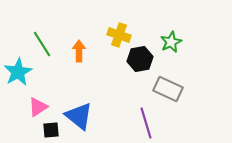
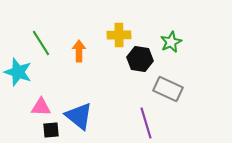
yellow cross: rotated 20 degrees counterclockwise
green line: moved 1 px left, 1 px up
black hexagon: rotated 20 degrees clockwise
cyan star: rotated 24 degrees counterclockwise
pink triangle: moved 3 px right; rotated 35 degrees clockwise
